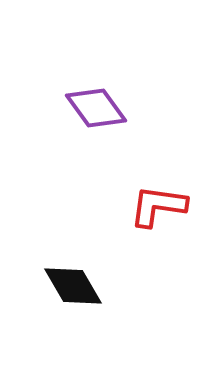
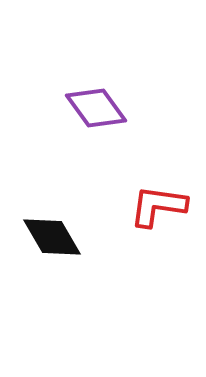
black diamond: moved 21 px left, 49 px up
